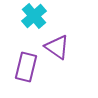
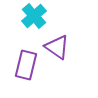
purple rectangle: moved 2 px up
